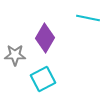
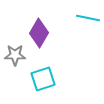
purple diamond: moved 6 px left, 5 px up
cyan square: rotated 10 degrees clockwise
